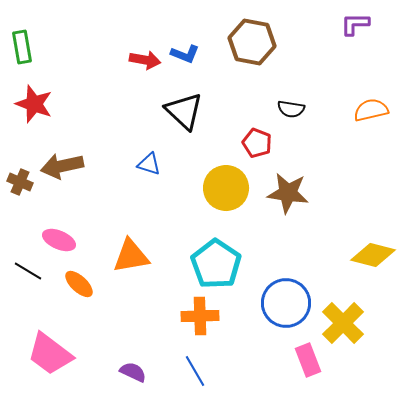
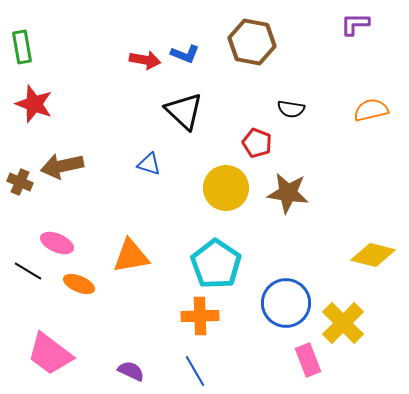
pink ellipse: moved 2 px left, 3 px down
orange ellipse: rotated 20 degrees counterclockwise
purple semicircle: moved 2 px left, 1 px up
